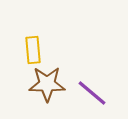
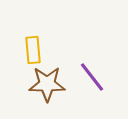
purple line: moved 16 px up; rotated 12 degrees clockwise
